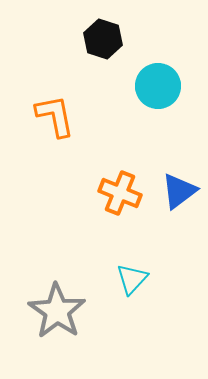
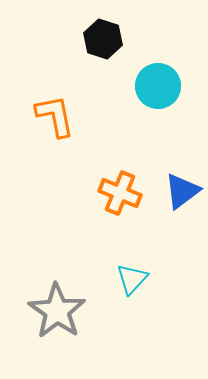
blue triangle: moved 3 px right
